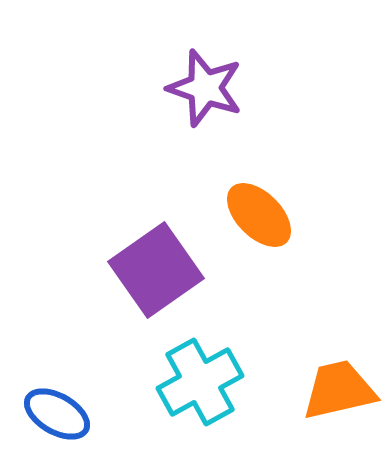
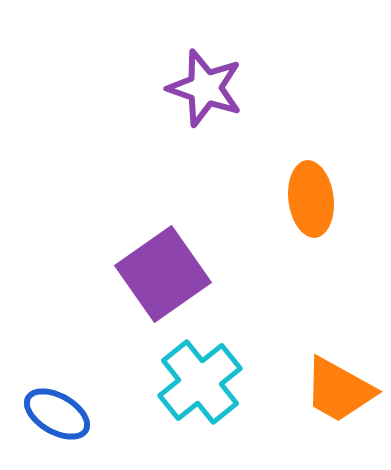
orange ellipse: moved 52 px right, 16 px up; rotated 38 degrees clockwise
purple square: moved 7 px right, 4 px down
cyan cross: rotated 10 degrees counterclockwise
orange trapezoid: rotated 138 degrees counterclockwise
